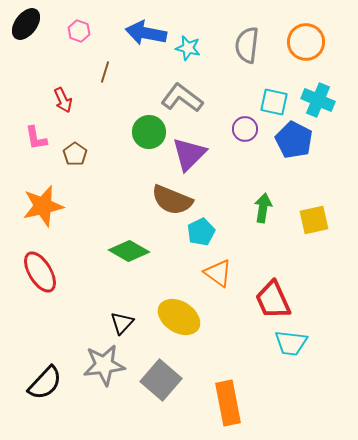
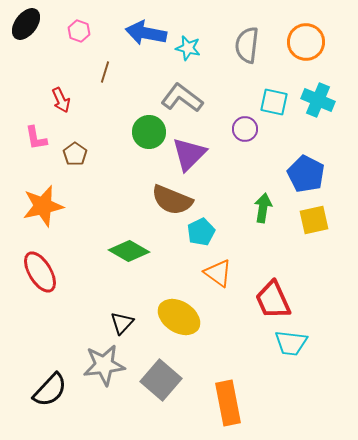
red arrow: moved 2 px left
blue pentagon: moved 12 px right, 34 px down
black semicircle: moved 5 px right, 7 px down
